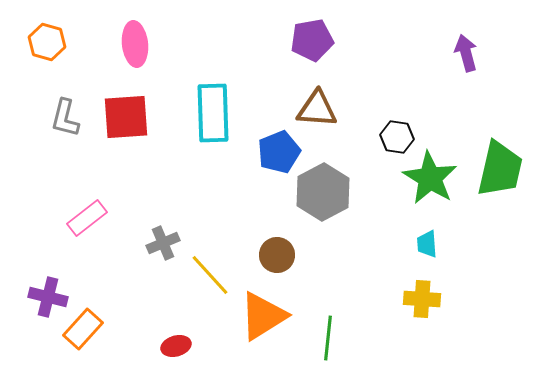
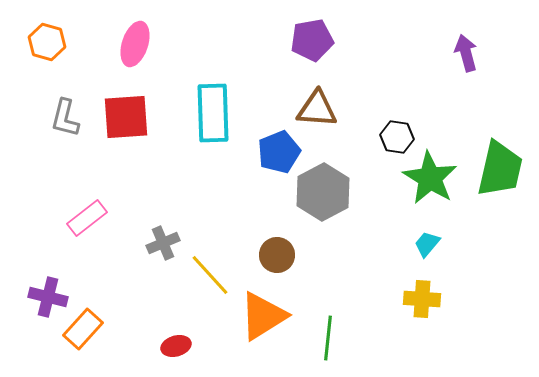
pink ellipse: rotated 24 degrees clockwise
cyan trapezoid: rotated 44 degrees clockwise
